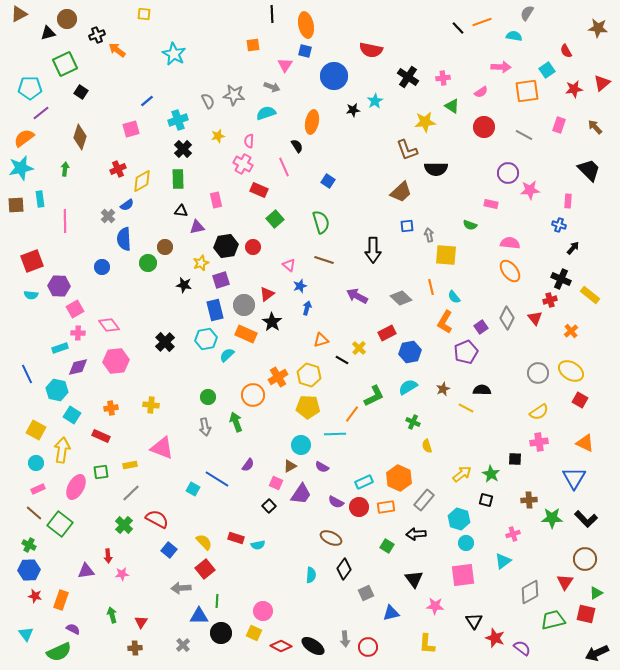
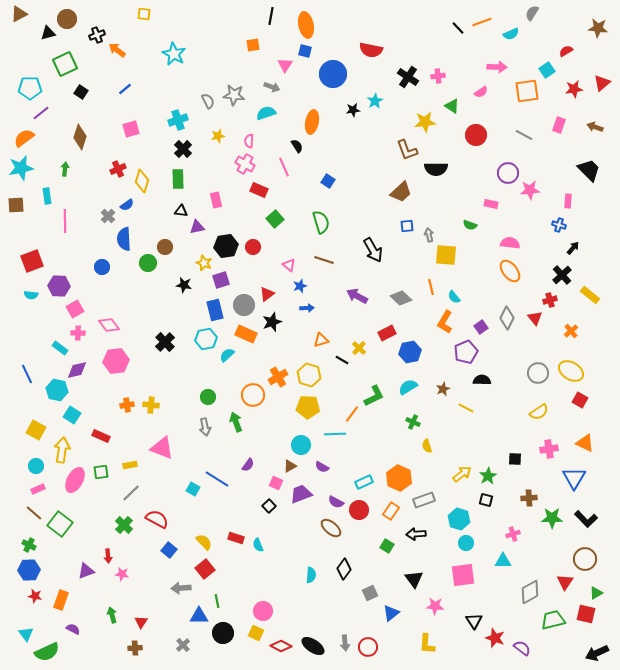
gray semicircle at (527, 13): moved 5 px right
black line at (272, 14): moved 1 px left, 2 px down; rotated 12 degrees clockwise
cyan semicircle at (514, 36): moved 3 px left, 2 px up; rotated 147 degrees clockwise
red semicircle at (566, 51): rotated 88 degrees clockwise
pink arrow at (501, 67): moved 4 px left
blue circle at (334, 76): moved 1 px left, 2 px up
pink cross at (443, 78): moved 5 px left, 2 px up
blue line at (147, 101): moved 22 px left, 12 px up
red circle at (484, 127): moved 8 px left, 8 px down
brown arrow at (595, 127): rotated 28 degrees counterclockwise
pink cross at (243, 164): moved 2 px right
yellow diamond at (142, 181): rotated 45 degrees counterclockwise
cyan rectangle at (40, 199): moved 7 px right, 3 px up
black arrow at (373, 250): rotated 30 degrees counterclockwise
yellow star at (201, 263): moved 3 px right; rotated 28 degrees counterclockwise
black cross at (561, 279): moved 1 px right, 4 px up; rotated 24 degrees clockwise
blue arrow at (307, 308): rotated 72 degrees clockwise
black star at (272, 322): rotated 18 degrees clockwise
cyan rectangle at (60, 348): rotated 56 degrees clockwise
purple diamond at (78, 367): moved 1 px left, 3 px down
black semicircle at (482, 390): moved 10 px up
orange cross at (111, 408): moved 16 px right, 3 px up
pink cross at (539, 442): moved 10 px right, 7 px down
cyan circle at (36, 463): moved 3 px down
green star at (491, 474): moved 3 px left, 2 px down; rotated 12 degrees clockwise
pink ellipse at (76, 487): moved 1 px left, 7 px up
purple trapezoid at (301, 494): rotated 145 degrees counterclockwise
gray rectangle at (424, 500): rotated 30 degrees clockwise
brown cross at (529, 500): moved 2 px up
red circle at (359, 507): moved 3 px down
orange rectangle at (386, 507): moved 5 px right, 4 px down; rotated 48 degrees counterclockwise
brown ellipse at (331, 538): moved 10 px up; rotated 15 degrees clockwise
cyan semicircle at (258, 545): rotated 80 degrees clockwise
cyan triangle at (503, 561): rotated 36 degrees clockwise
purple triangle at (86, 571): rotated 12 degrees counterclockwise
pink star at (122, 574): rotated 16 degrees clockwise
gray square at (366, 593): moved 4 px right
green line at (217, 601): rotated 16 degrees counterclockwise
blue triangle at (391, 613): rotated 24 degrees counterclockwise
black circle at (221, 633): moved 2 px right
yellow square at (254, 633): moved 2 px right
gray arrow at (345, 639): moved 4 px down
green semicircle at (59, 652): moved 12 px left
